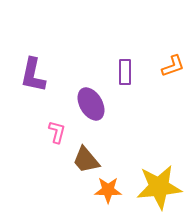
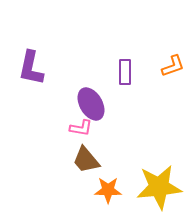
purple L-shape: moved 2 px left, 7 px up
pink L-shape: moved 24 px right, 4 px up; rotated 85 degrees clockwise
